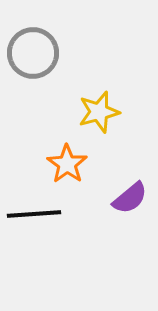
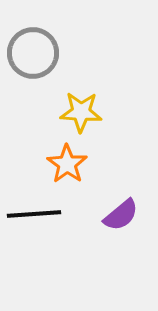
yellow star: moved 18 px left; rotated 18 degrees clockwise
purple semicircle: moved 9 px left, 17 px down
